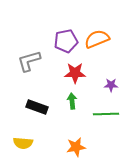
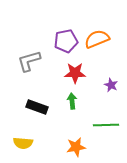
purple star: rotated 24 degrees clockwise
green line: moved 11 px down
